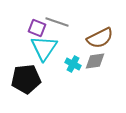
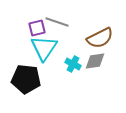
purple square: rotated 36 degrees counterclockwise
black pentagon: rotated 12 degrees clockwise
